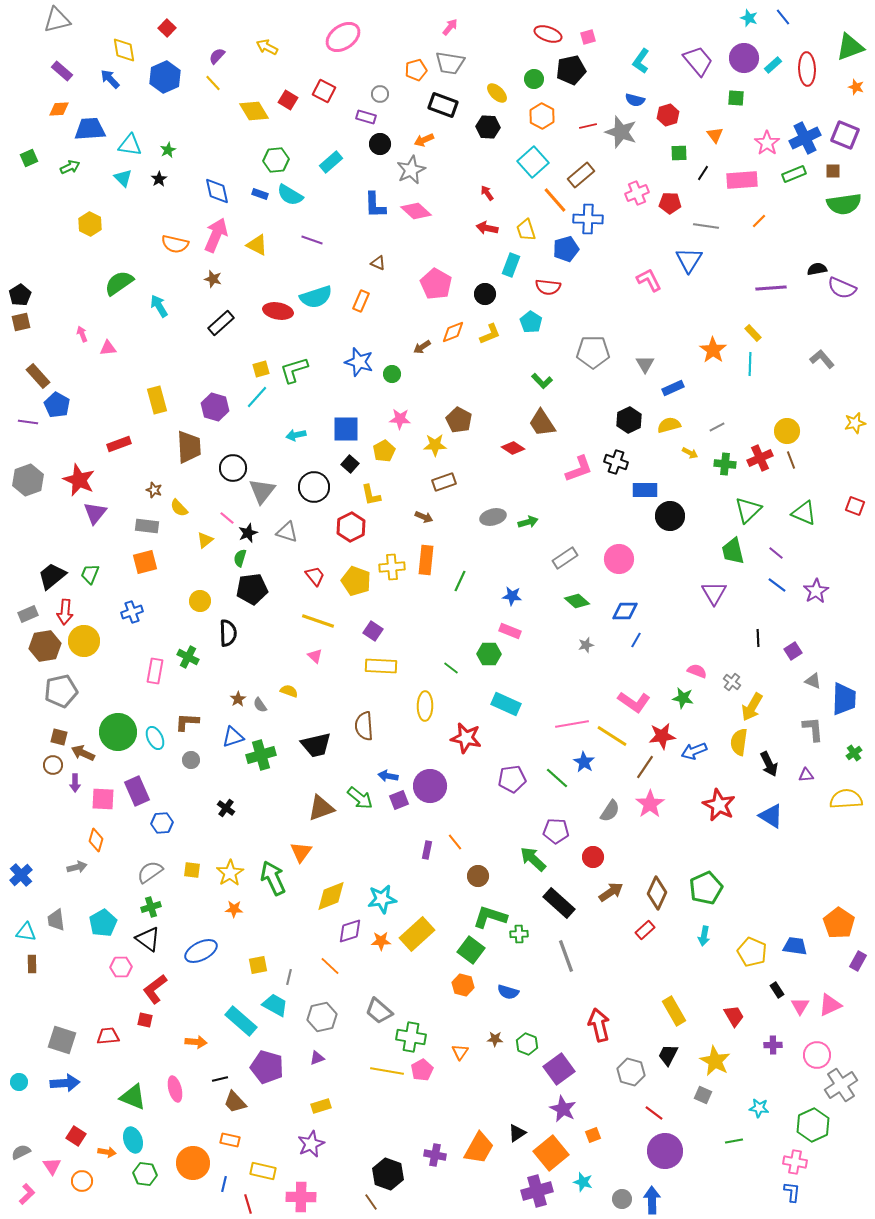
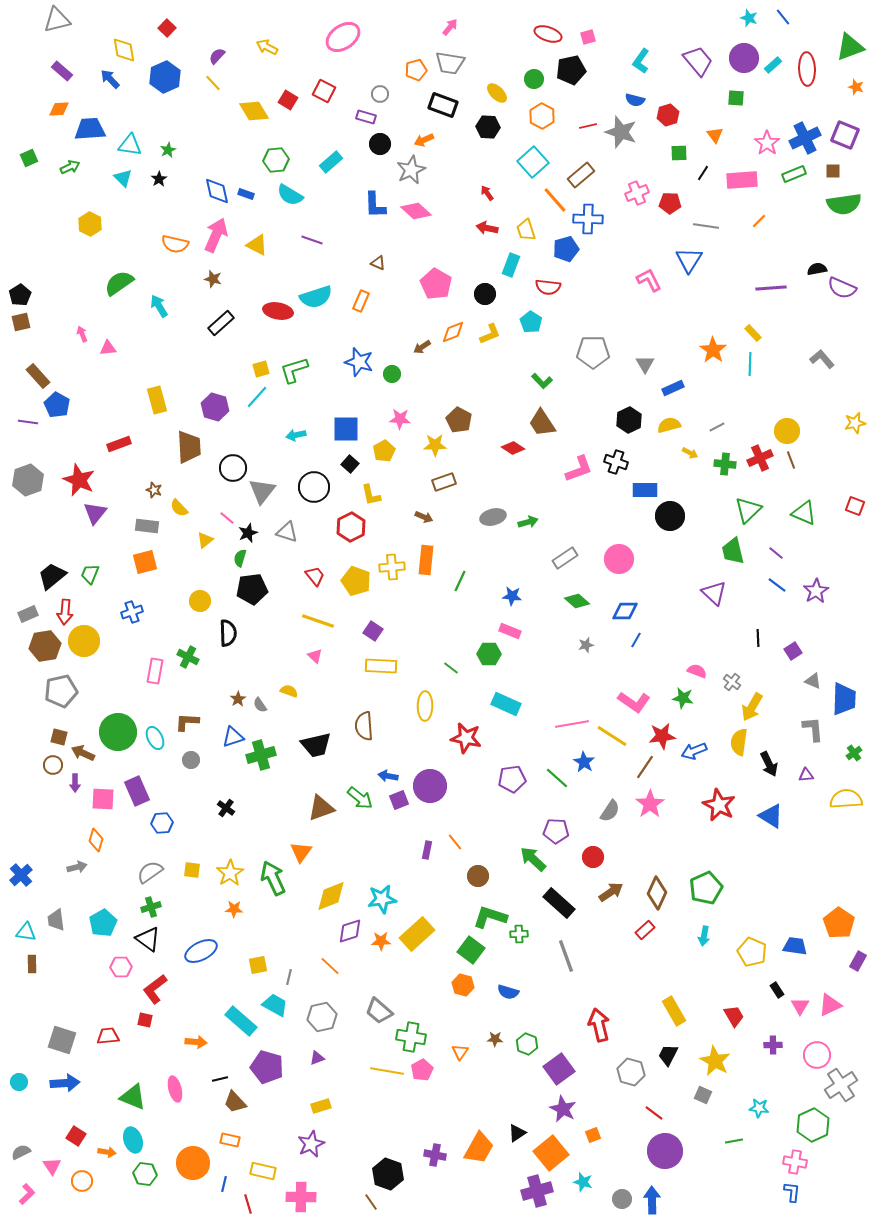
blue rectangle at (260, 194): moved 14 px left
purple triangle at (714, 593): rotated 16 degrees counterclockwise
